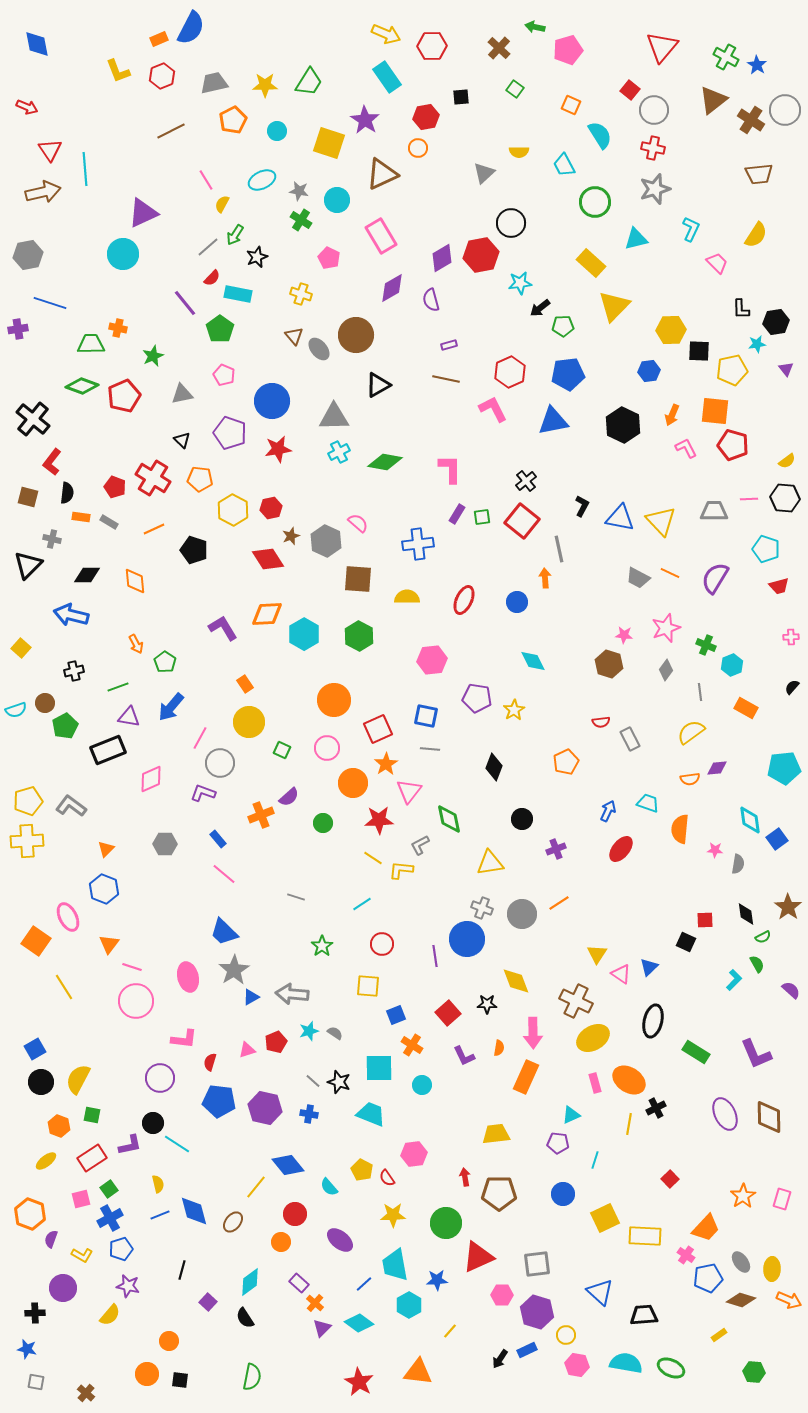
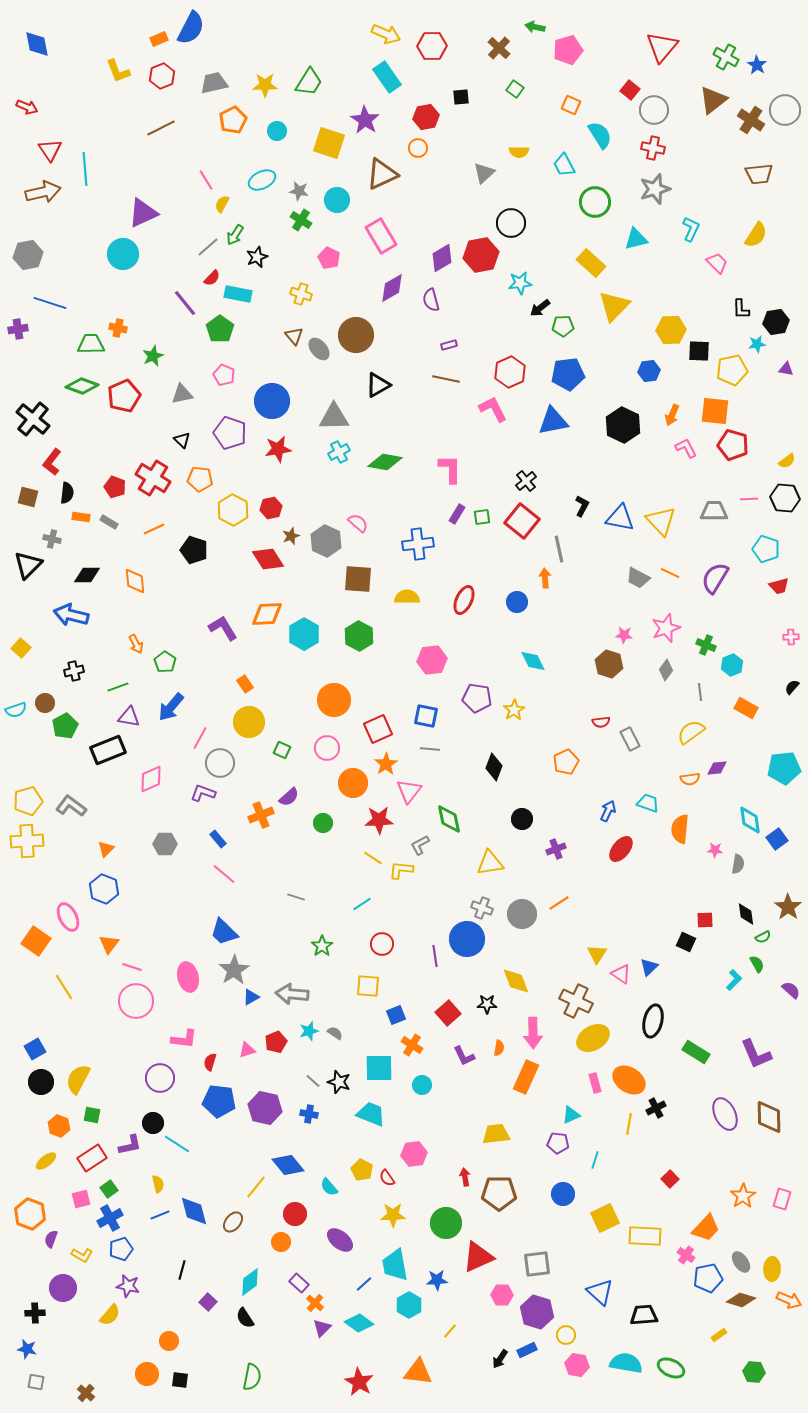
brown line at (171, 131): moved 10 px left, 3 px up
purple triangle at (786, 369): rotated 42 degrees counterclockwise
